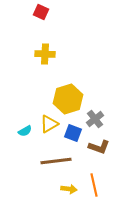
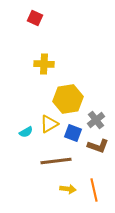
red square: moved 6 px left, 6 px down
yellow cross: moved 1 px left, 10 px down
yellow hexagon: rotated 8 degrees clockwise
gray cross: moved 1 px right, 1 px down
cyan semicircle: moved 1 px right, 1 px down
brown L-shape: moved 1 px left, 1 px up
orange line: moved 5 px down
yellow arrow: moved 1 px left
